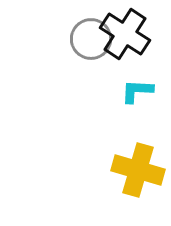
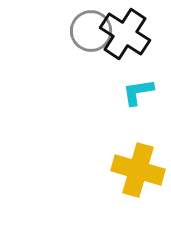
gray circle: moved 8 px up
cyan L-shape: moved 1 px right, 1 px down; rotated 12 degrees counterclockwise
